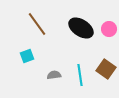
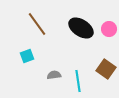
cyan line: moved 2 px left, 6 px down
